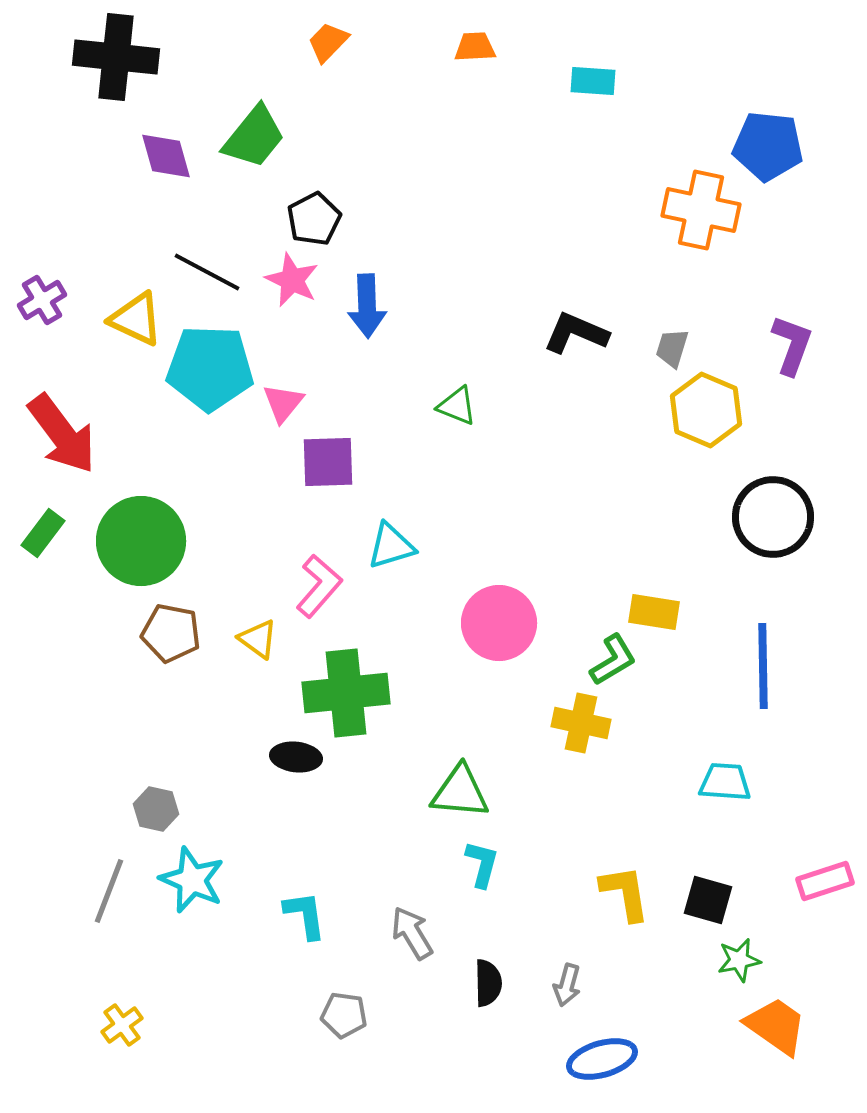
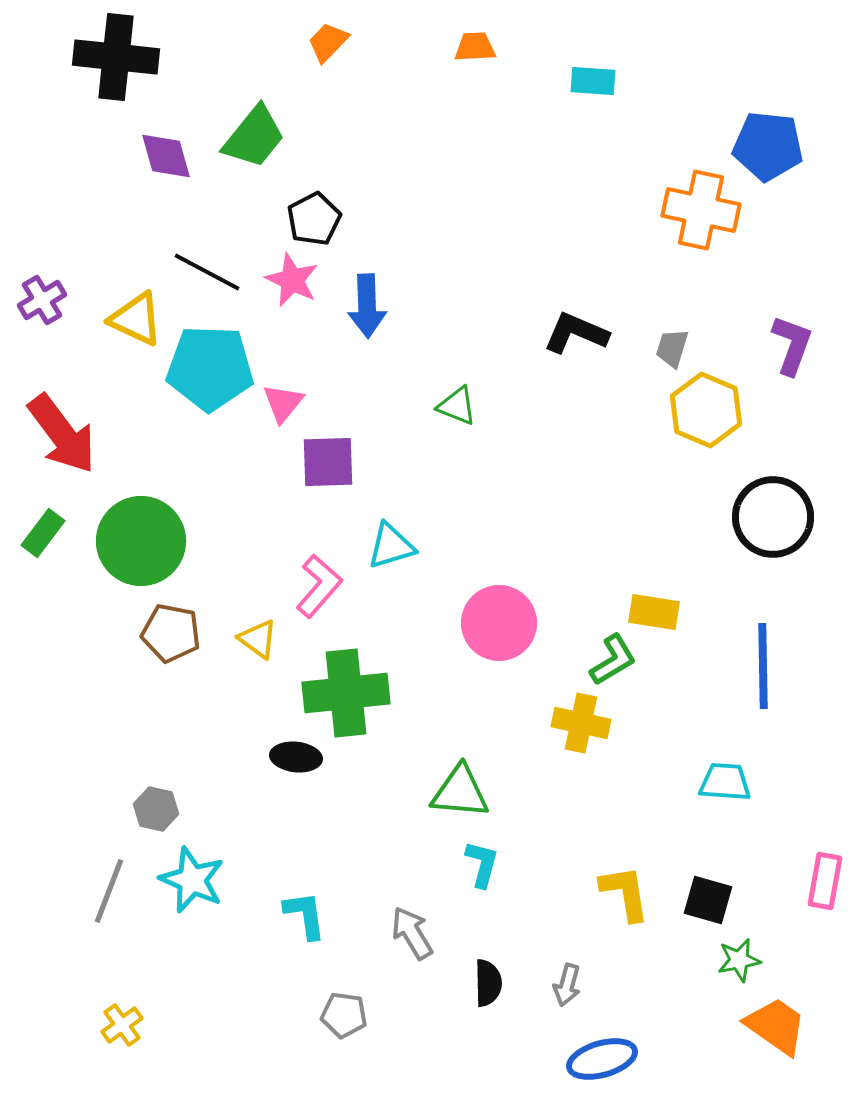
pink rectangle at (825, 881): rotated 62 degrees counterclockwise
